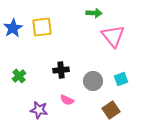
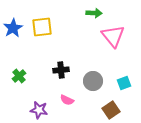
cyan square: moved 3 px right, 4 px down
